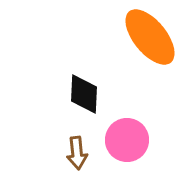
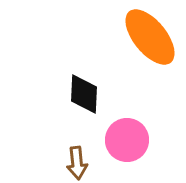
brown arrow: moved 10 px down
